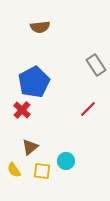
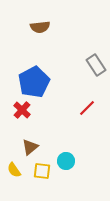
red line: moved 1 px left, 1 px up
